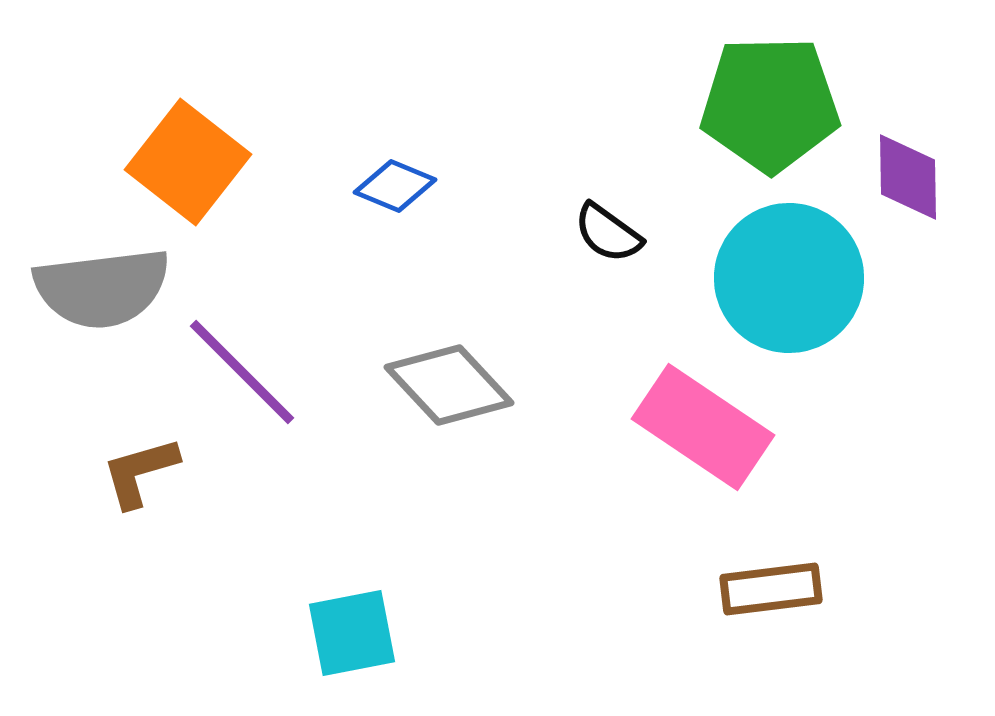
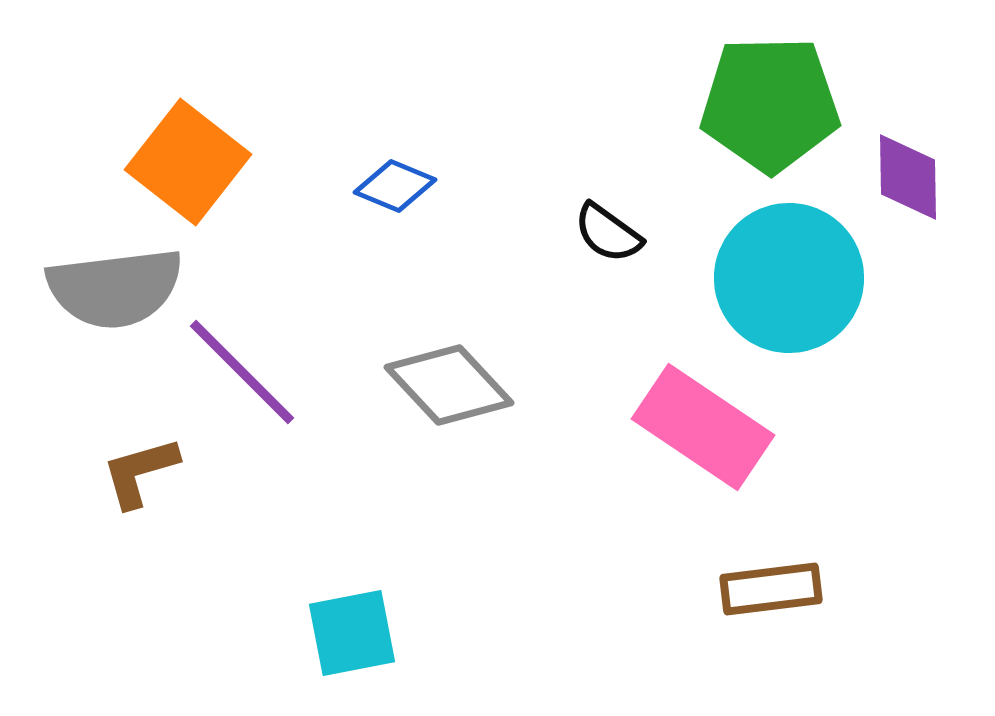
gray semicircle: moved 13 px right
